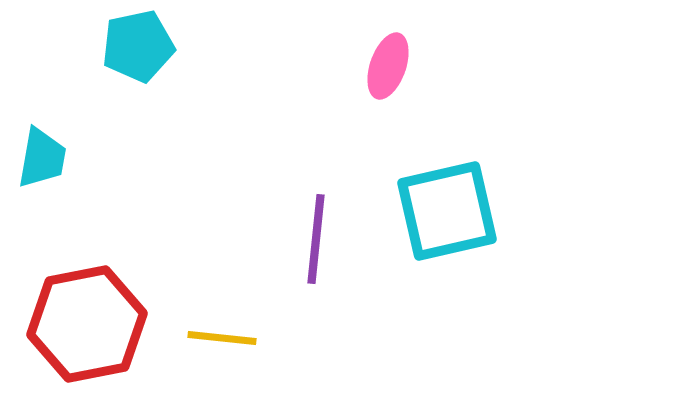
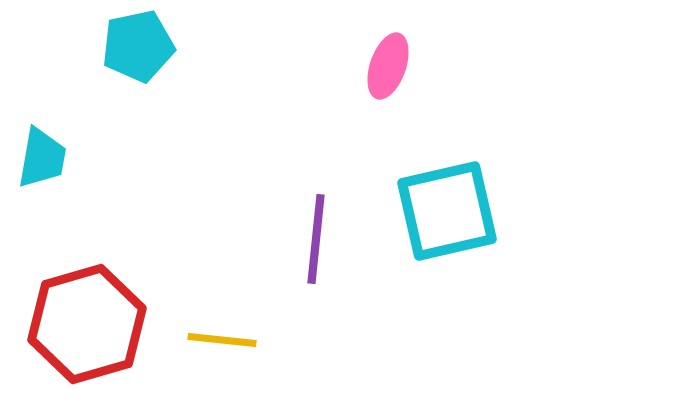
red hexagon: rotated 5 degrees counterclockwise
yellow line: moved 2 px down
